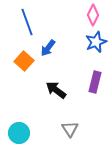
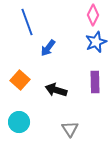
orange square: moved 4 px left, 19 px down
purple rectangle: rotated 15 degrees counterclockwise
black arrow: rotated 20 degrees counterclockwise
cyan circle: moved 11 px up
